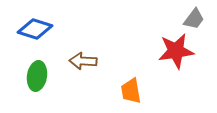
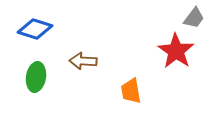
gray trapezoid: moved 1 px up
red star: rotated 30 degrees counterclockwise
green ellipse: moved 1 px left, 1 px down
